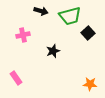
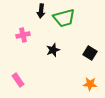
black arrow: rotated 80 degrees clockwise
green trapezoid: moved 6 px left, 2 px down
black square: moved 2 px right, 20 px down; rotated 16 degrees counterclockwise
black star: moved 1 px up
pink rectangle: moved 2 px right, 2 px down
